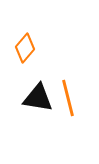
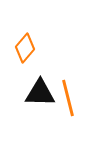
black triangle: moved 2 px right, 5 px up; rotated 8 degrees counterclockwise
